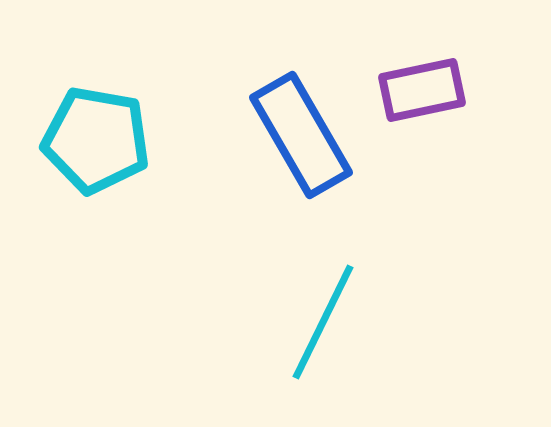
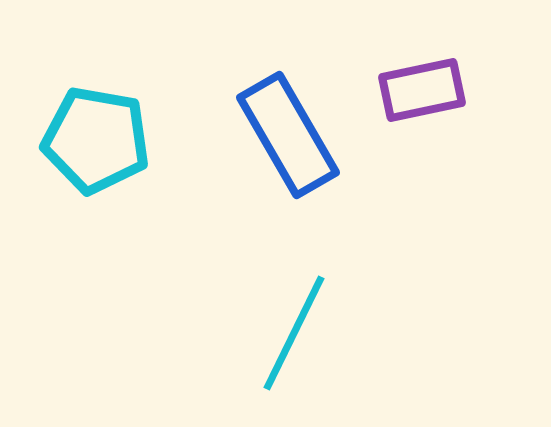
blue rectangle: moved 13 px left
cyan line: moved 29 px left, 11 px down
